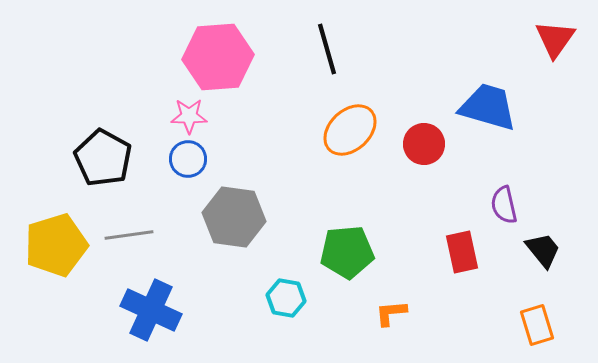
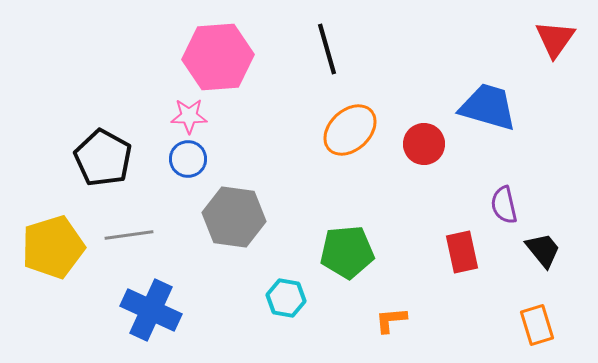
yellow pentagon: moved 3 px left, 2 px down
orange L-shape: moved 7 px down
